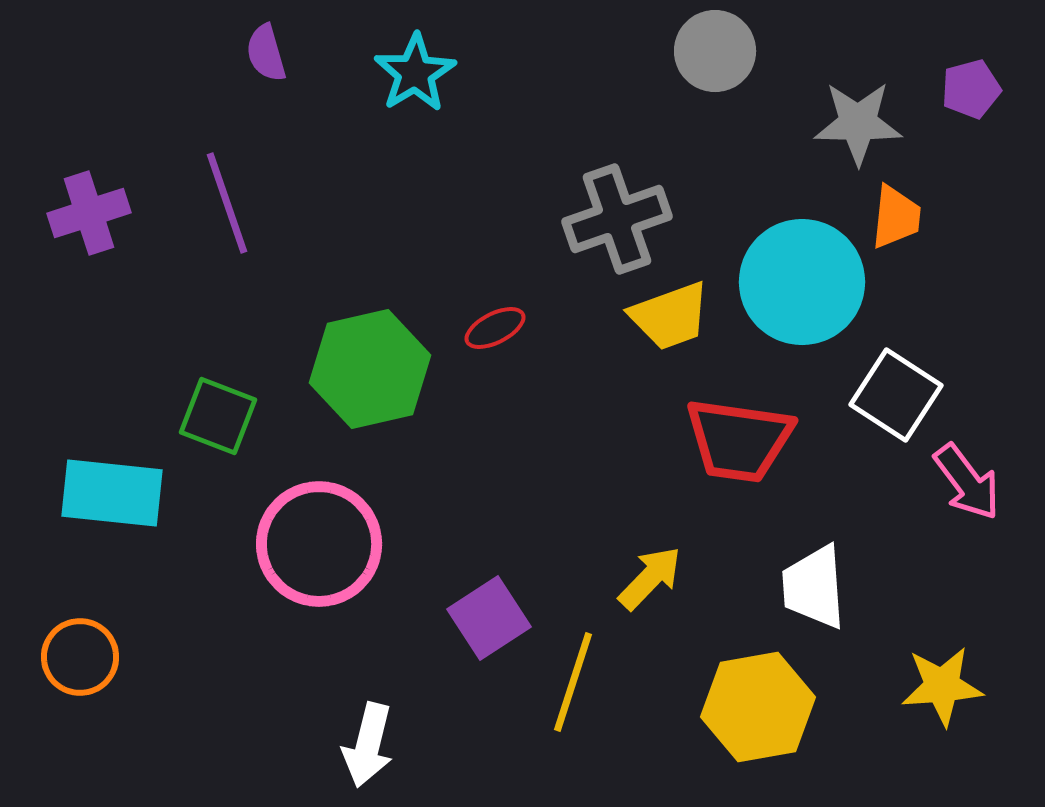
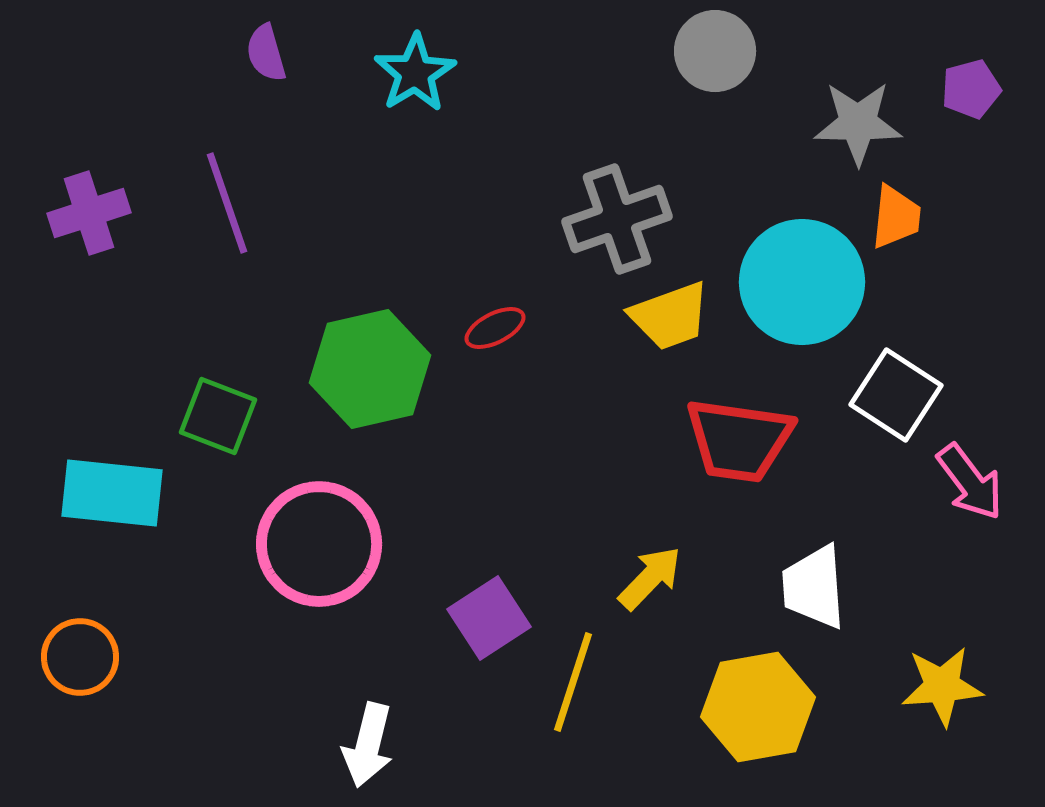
pink arrow: moved 3 px right
